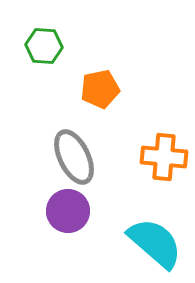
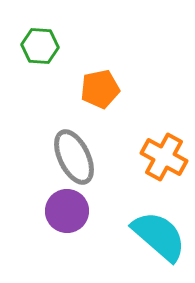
green hexagon: moved 4 px left
orange cross: rotated 24 degrees clockwise
purple circle: moved 1 px left
cyan semicircle: moved 4 px right, 7 px up
